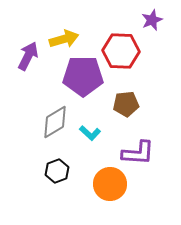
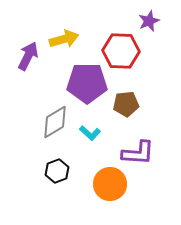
purple star: moved 3 px left, 1 px down
purple pentagon: moved 4 px right, 7 px down
